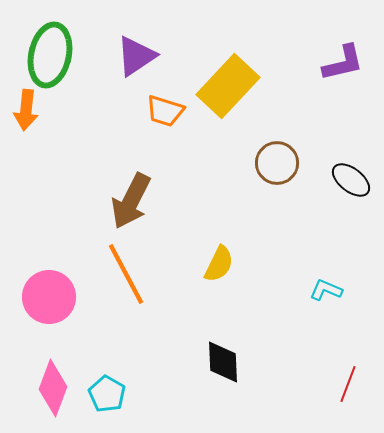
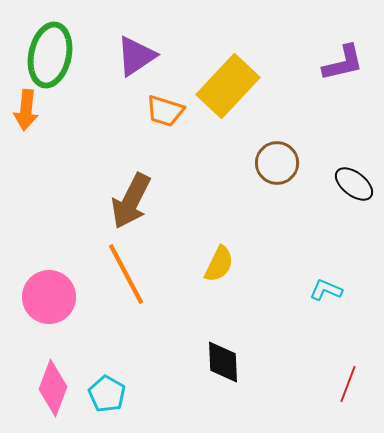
black ellipse: moved 3 px right, 4 px down
